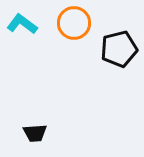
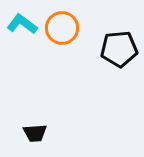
orange circle: moved 12 px left, 5 px down
black pentagon: rotated 9 degrees clockwise
